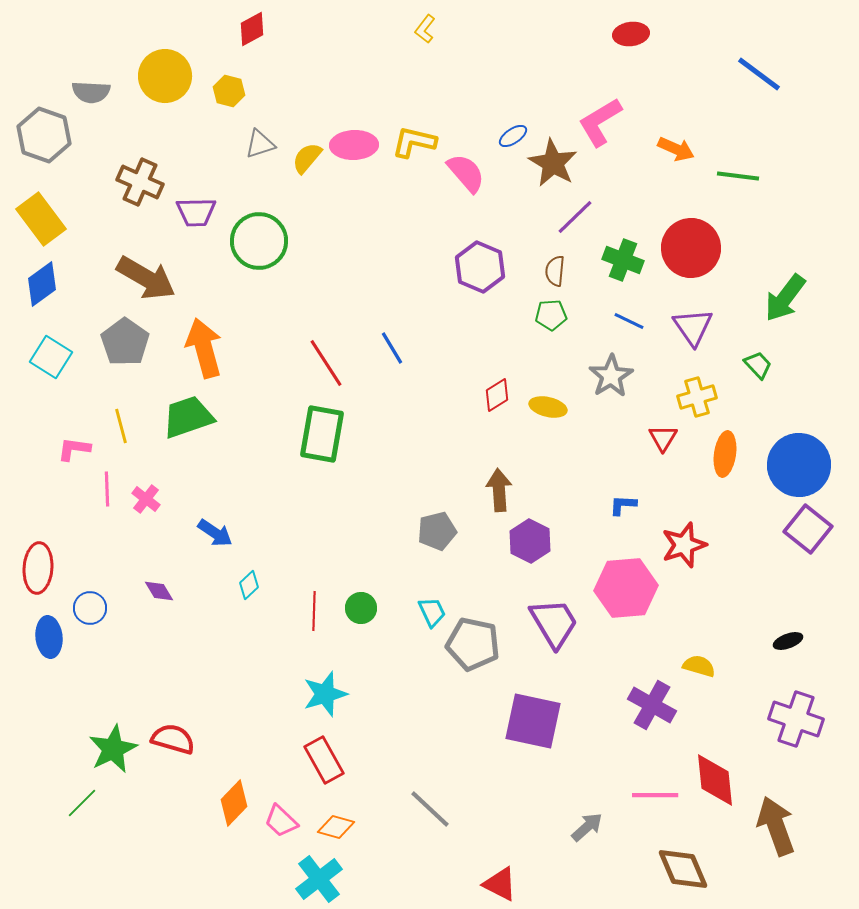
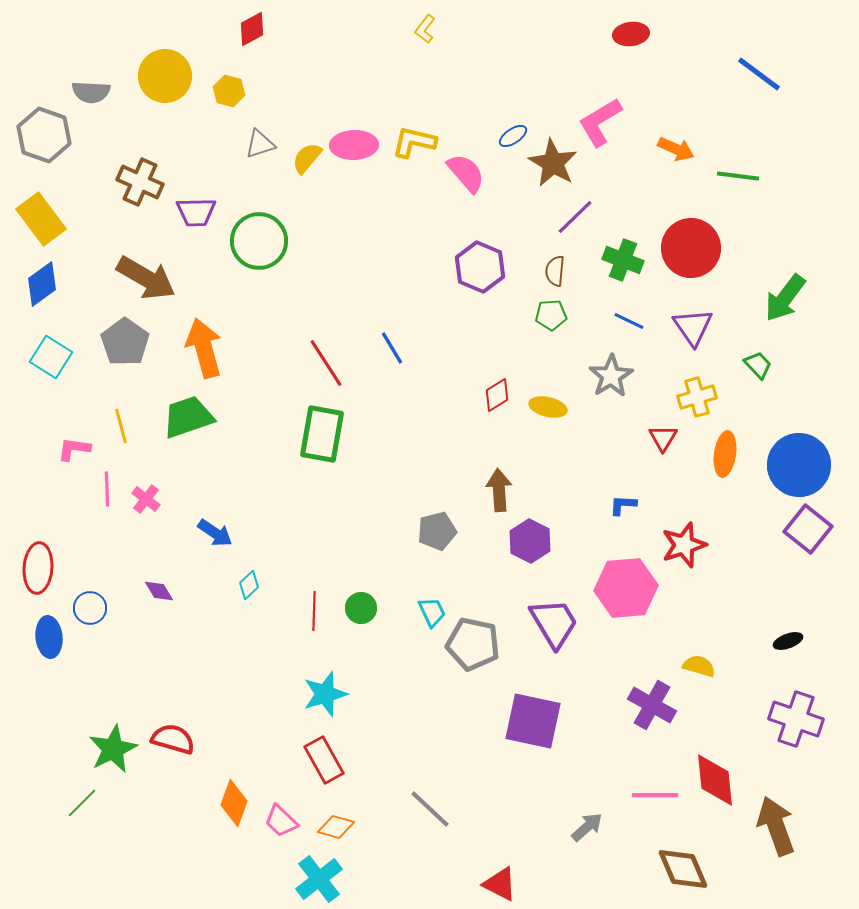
orange diamond at (234, 803): rotated 24 degrees counterclockwise
